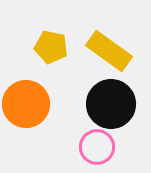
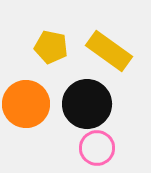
black circle: moved 24 px left
pink circle: moved 1 px down
